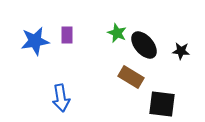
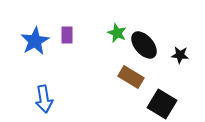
blue star: rotated 20 degrees counterclockwise
black star: moved 1 px left, 4 px down
blue arrow: moved 17 px left, 1 px down
black square: rotated 24 degrees clockwise
